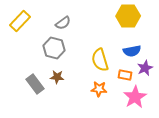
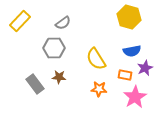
yellow hexagon: moved 1 px right, 1 px down; rotated 15 degrees clockwise
gray hexagon: rotated 15 degrees counterclockwise
yellow semicircle: moved 4 px left, 1 px up; rotated 15 degrees counterclockwise
brown star: moved 2 px right
